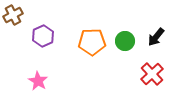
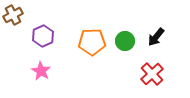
pink star: moved 3 px right, 10 px up
